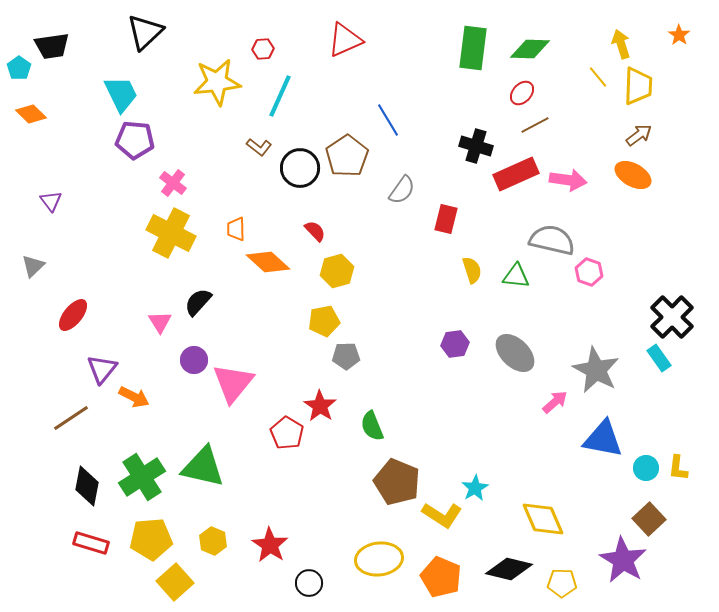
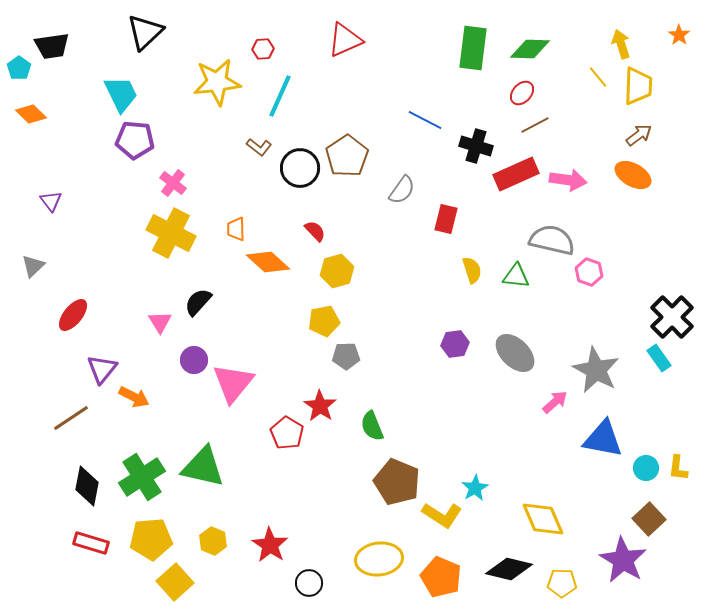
blue line at (388, 120): moved 37 px right; rotated 32 degrees counterclockwise
